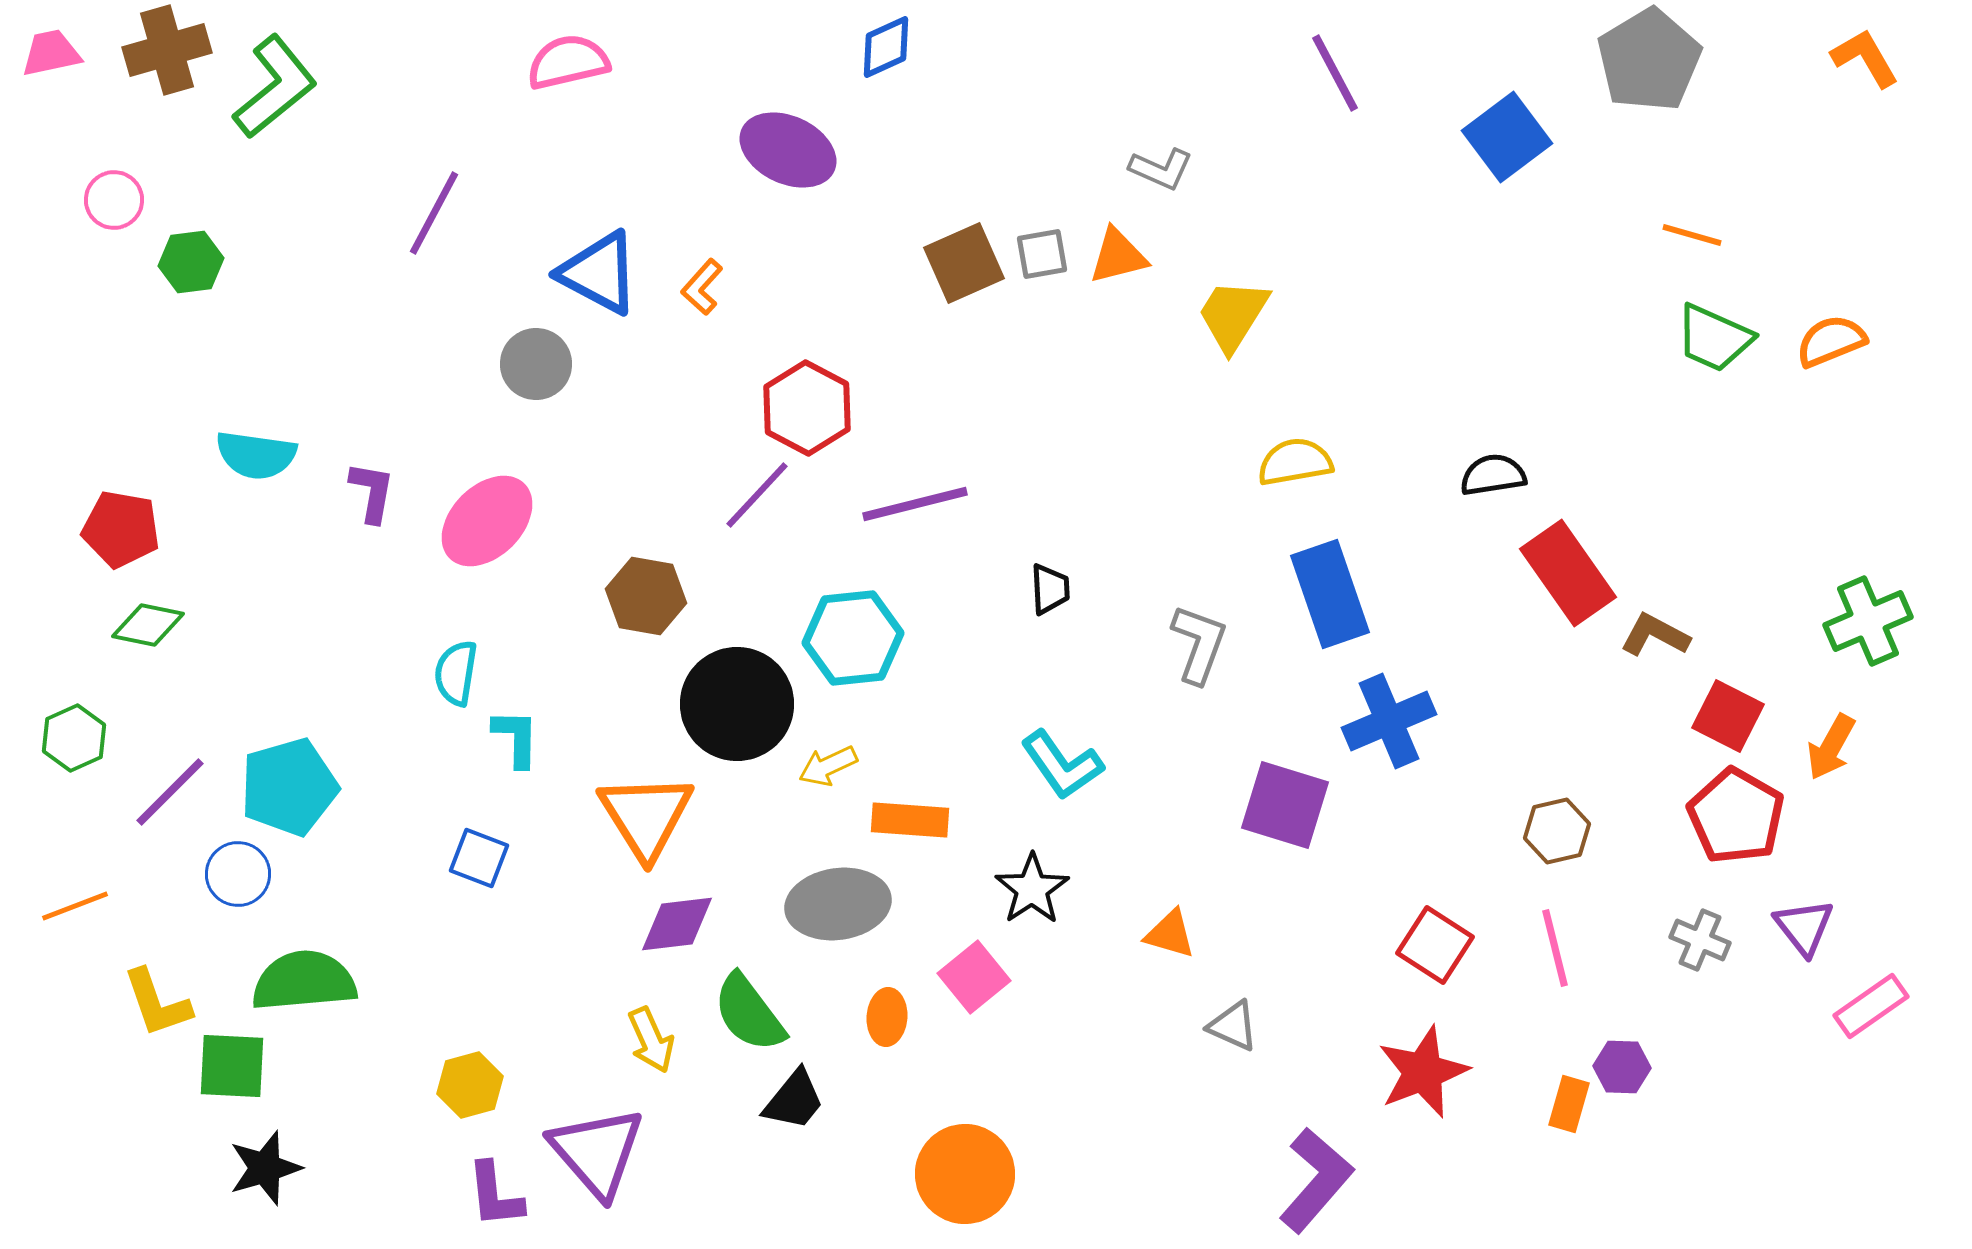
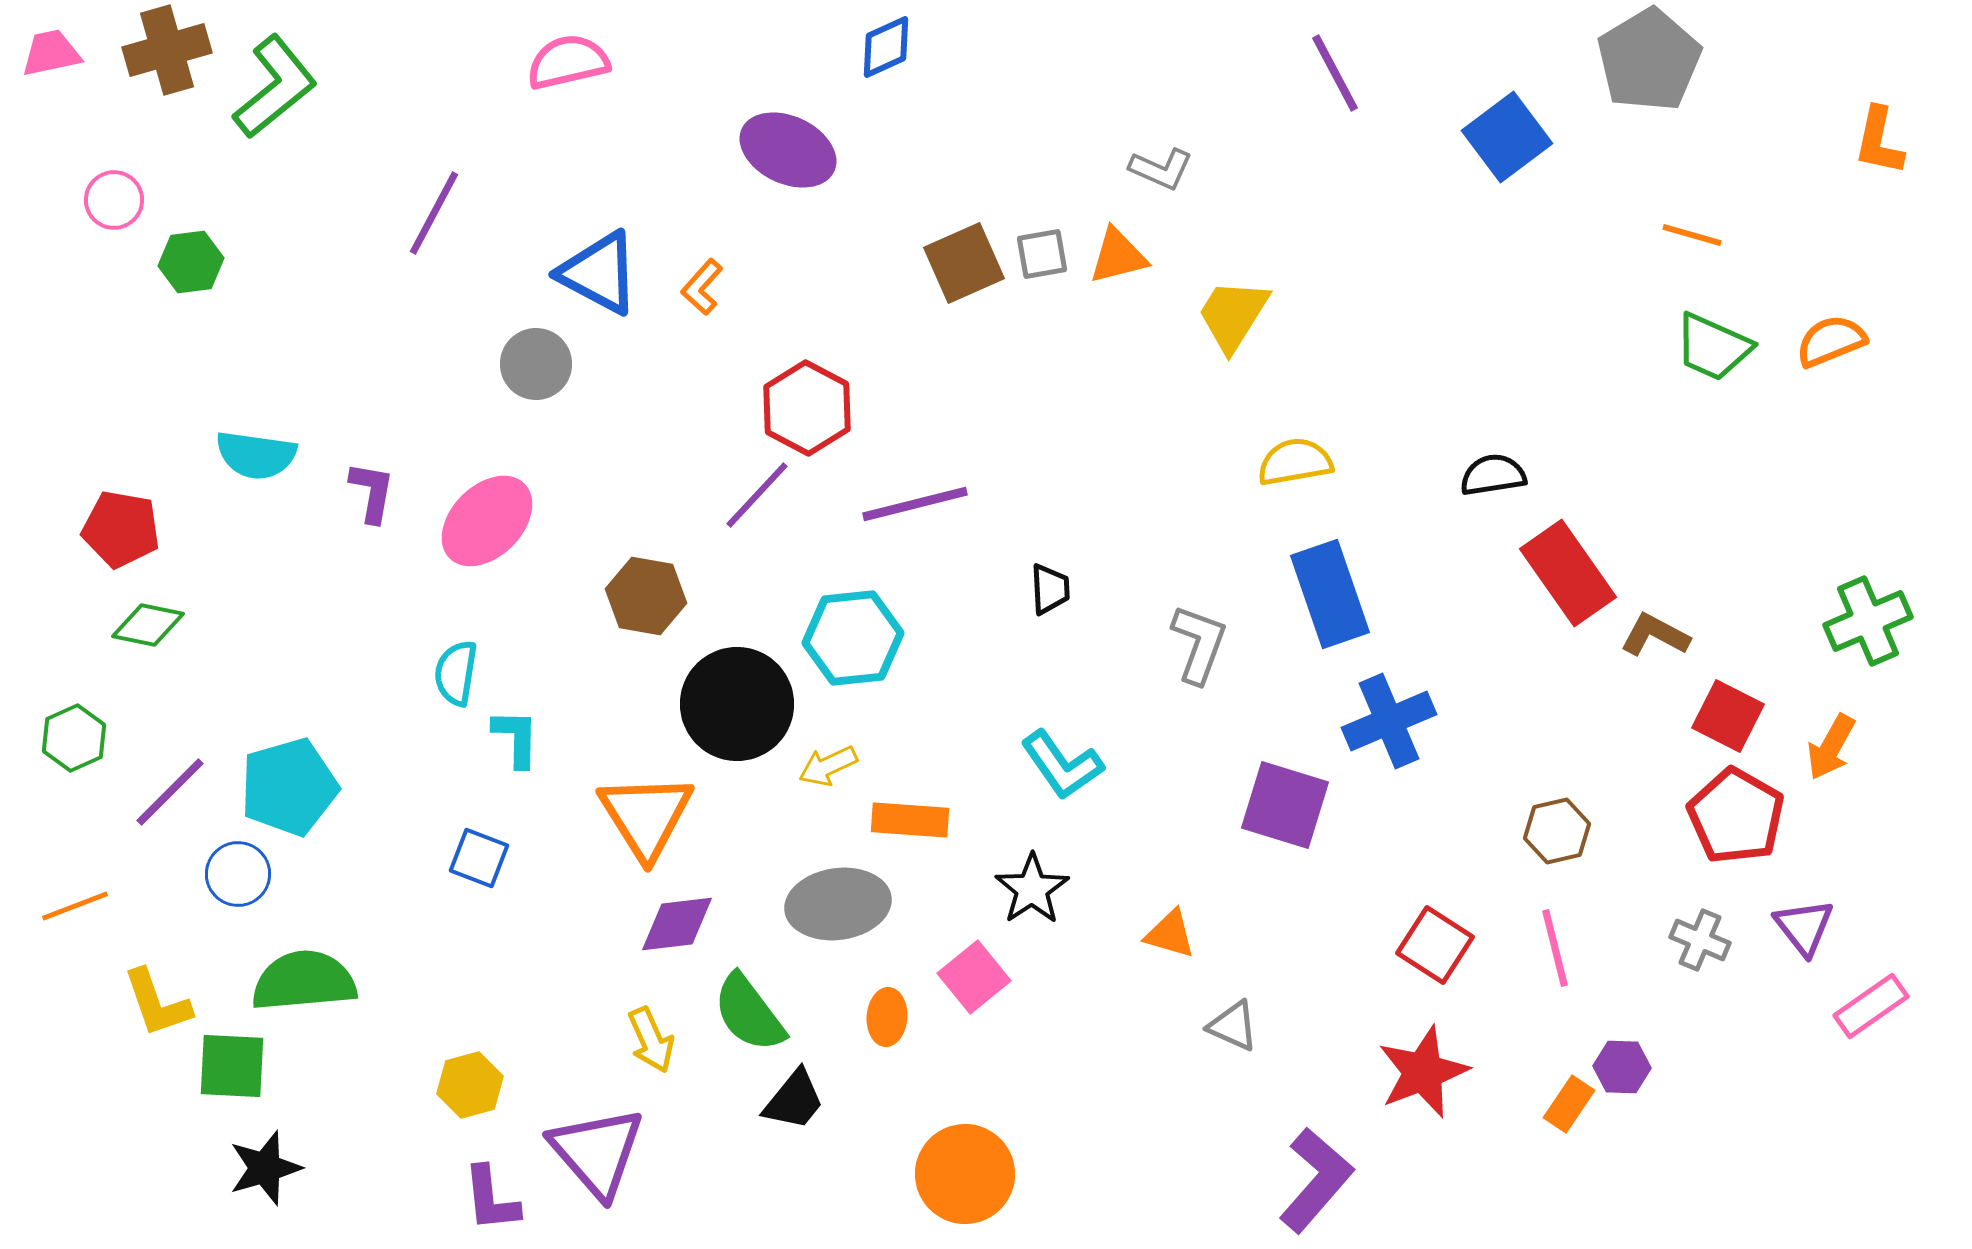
orange L-shape at (1865, 58): moved 14 px right, 83 px down; rotated 138 degrees counterclockwise
green trapezoid at (1714, 338): moved 1 px left, 9 px down
orange rectangle at (1569, 1104): rotated 18 degrees clockwise
purple L-shape at (495, 1195): moved 4 px left, 4 px down
